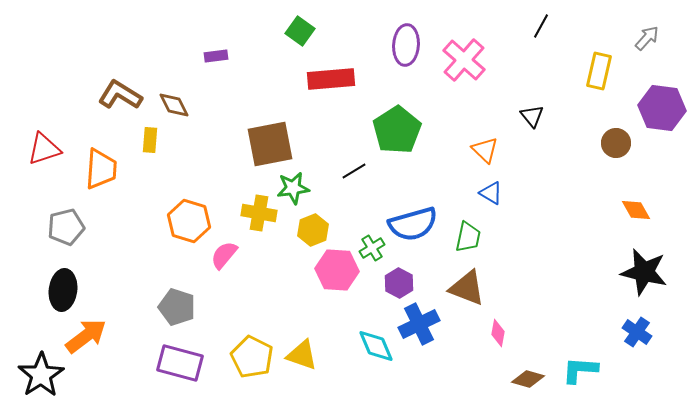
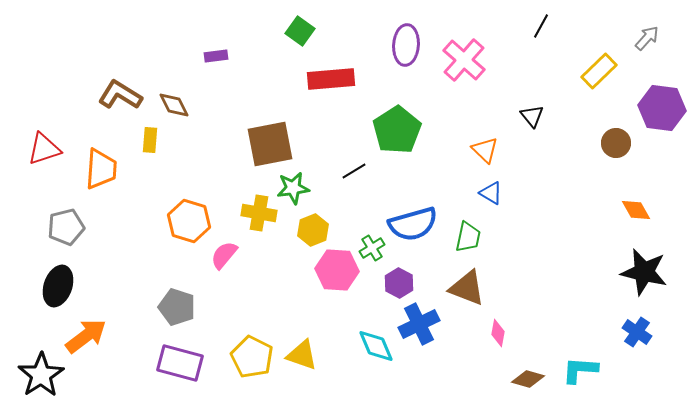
yellow rectangle at (599, 71): rotated 33 degrees clockwise
black ellipse at (63, 290): moved 5 px left, 4 px up; rotated 12 degrees clockwise
